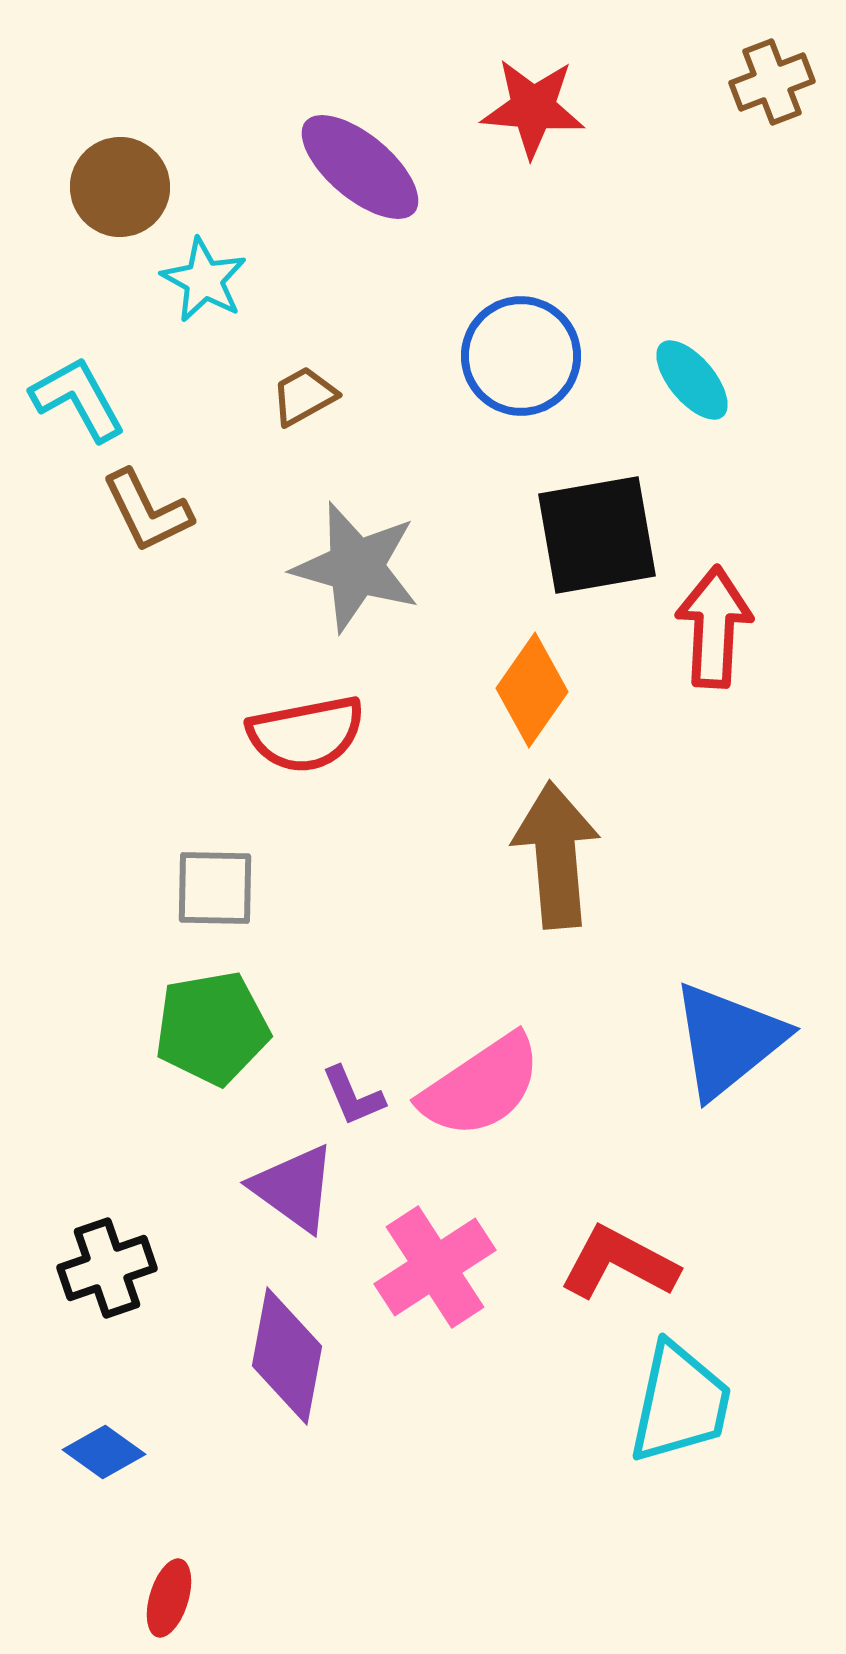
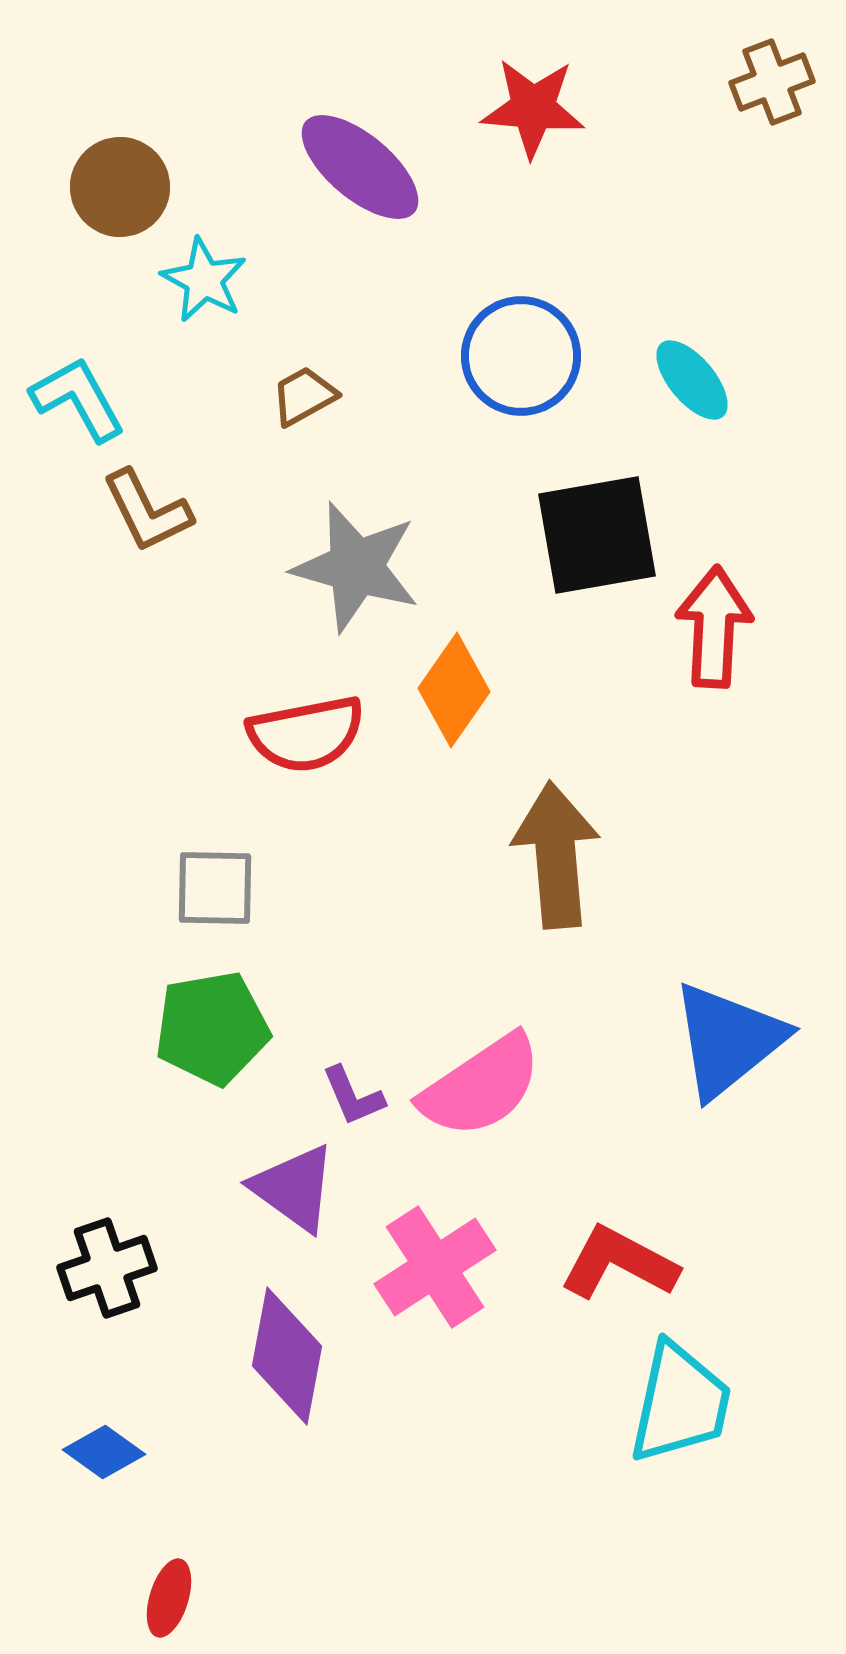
orange diamond: moved 78 px left
